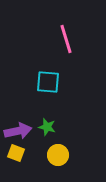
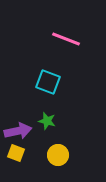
pink line: rotated 52 degrees counterclockwise
cyan square: rotated 15 degrees clockwise
green star: moved 6 px up
